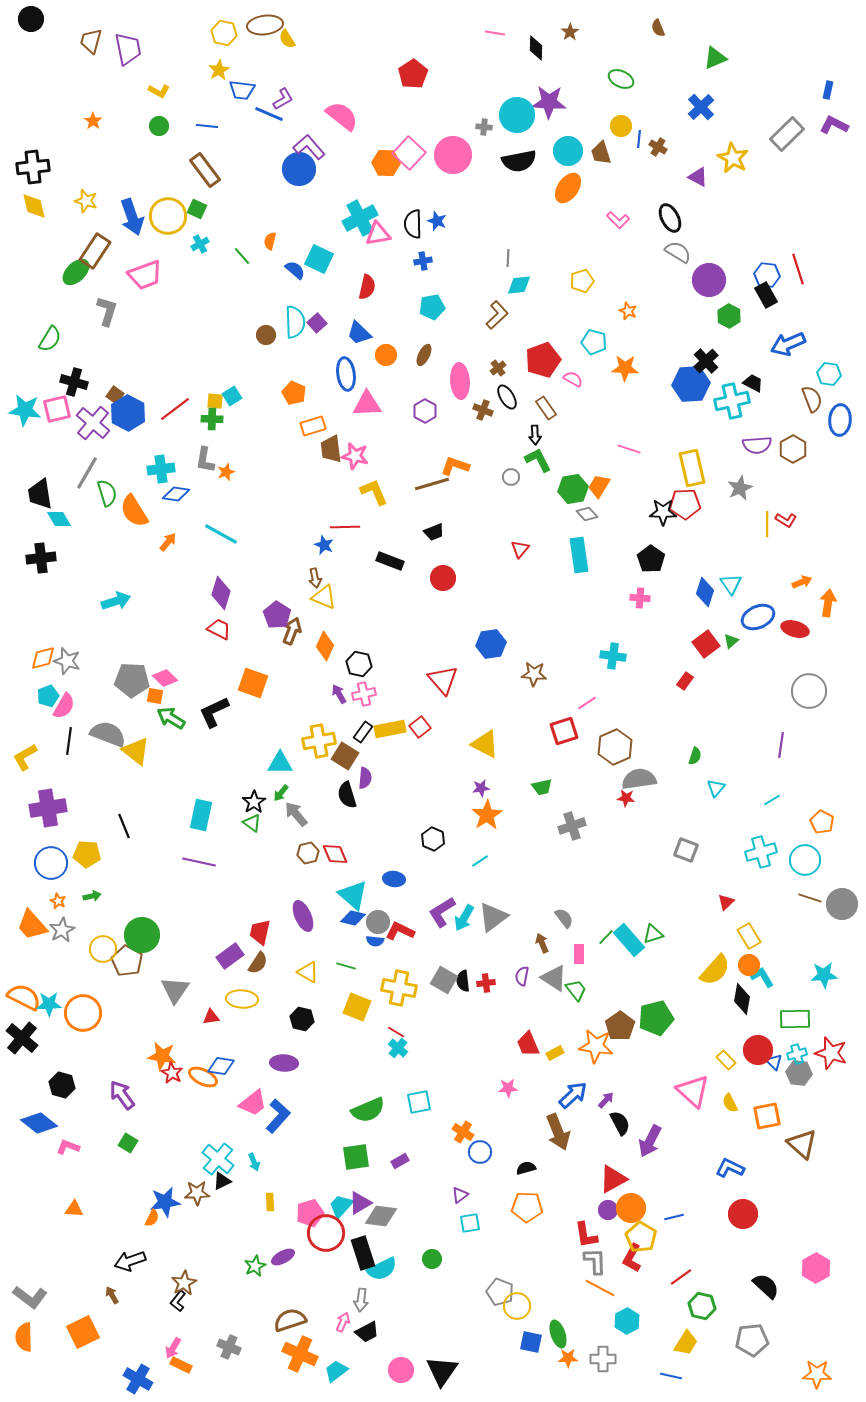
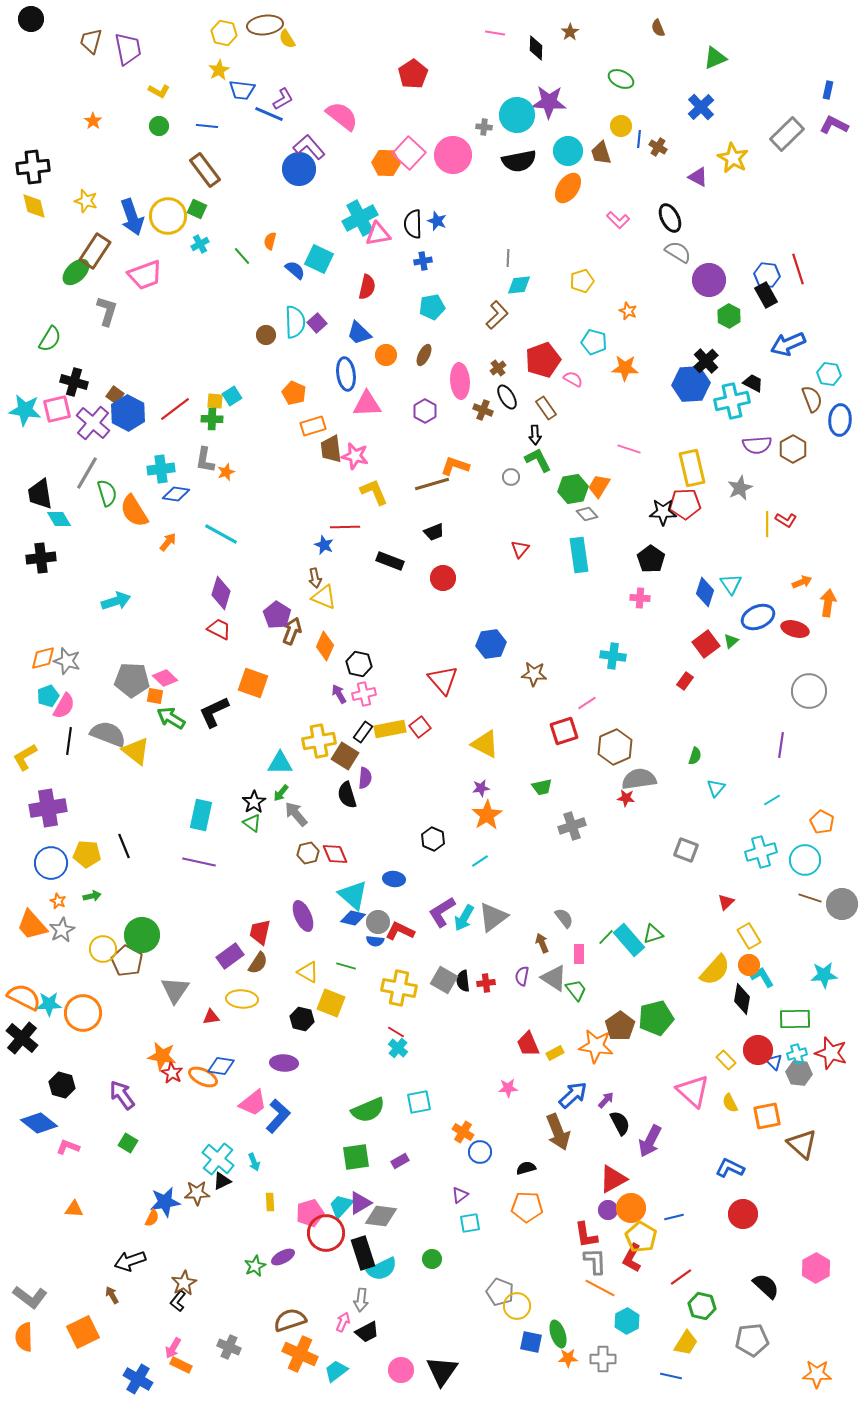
black line at (124, 826): moved 20 px down
yellow square at (357, 1007): moved 26 px left, 4 px up
